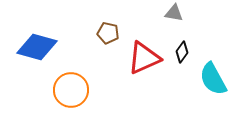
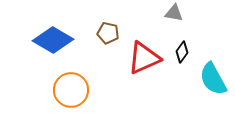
blue diamond: moved 16 px right, 7 px up; rotated 15 degrees clockwise
